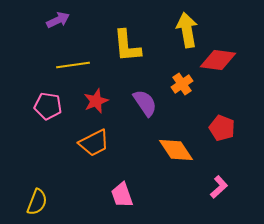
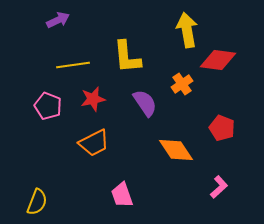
yellow L-shape: moved 11 px down
red star: moved 3 px left, 2 px up; rotated 10 degrees clockwise
pink pentagon: rotated 12 degrees clockwise
